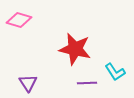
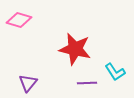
purple triangle: rotated 12 degrees clockwise
